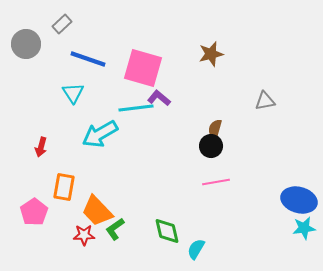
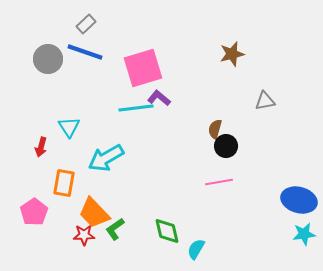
gray rectangle: moved 24 px right
gray circle: moved 22 px right, 15 px down
brown star: moved 21 px right
blue line: moved 3 px left, 7 px up
pink square: rotated 33 degrees counterclockwise
cyan triangle: moved 4 px left, 34 px down
cyan arrow: moved 6 px right, 24 px down
black circle: moved 15 px right
pink line: moved 3 px right
orange rectangle: moved 4 px up
orange trapezoid: moved 3 px left, 2 px down
cyan star: moved 6 px down
